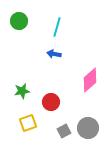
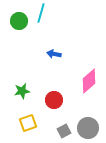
cyan line: moved 16 px left, 14 px up
pink diamond: moved 1 px left, 1 px down
red circle: moved 3 px right, 2 px up
